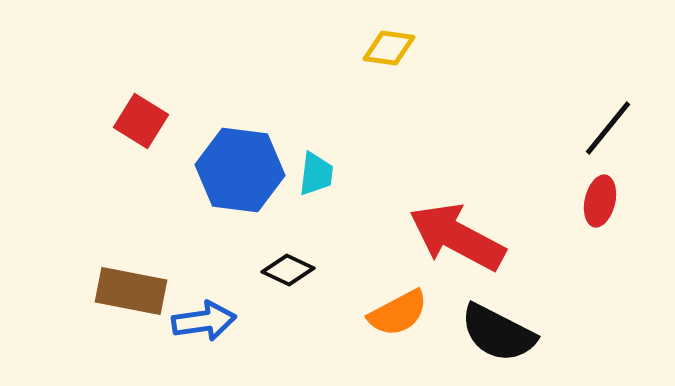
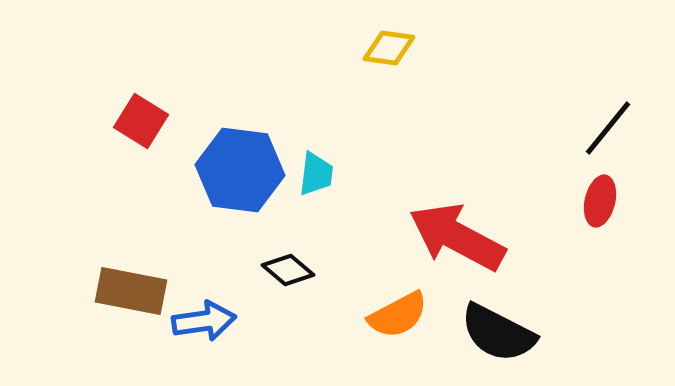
black diamond: rotated 15 degrees clockwise
orange semicircle: moved 2 px down
